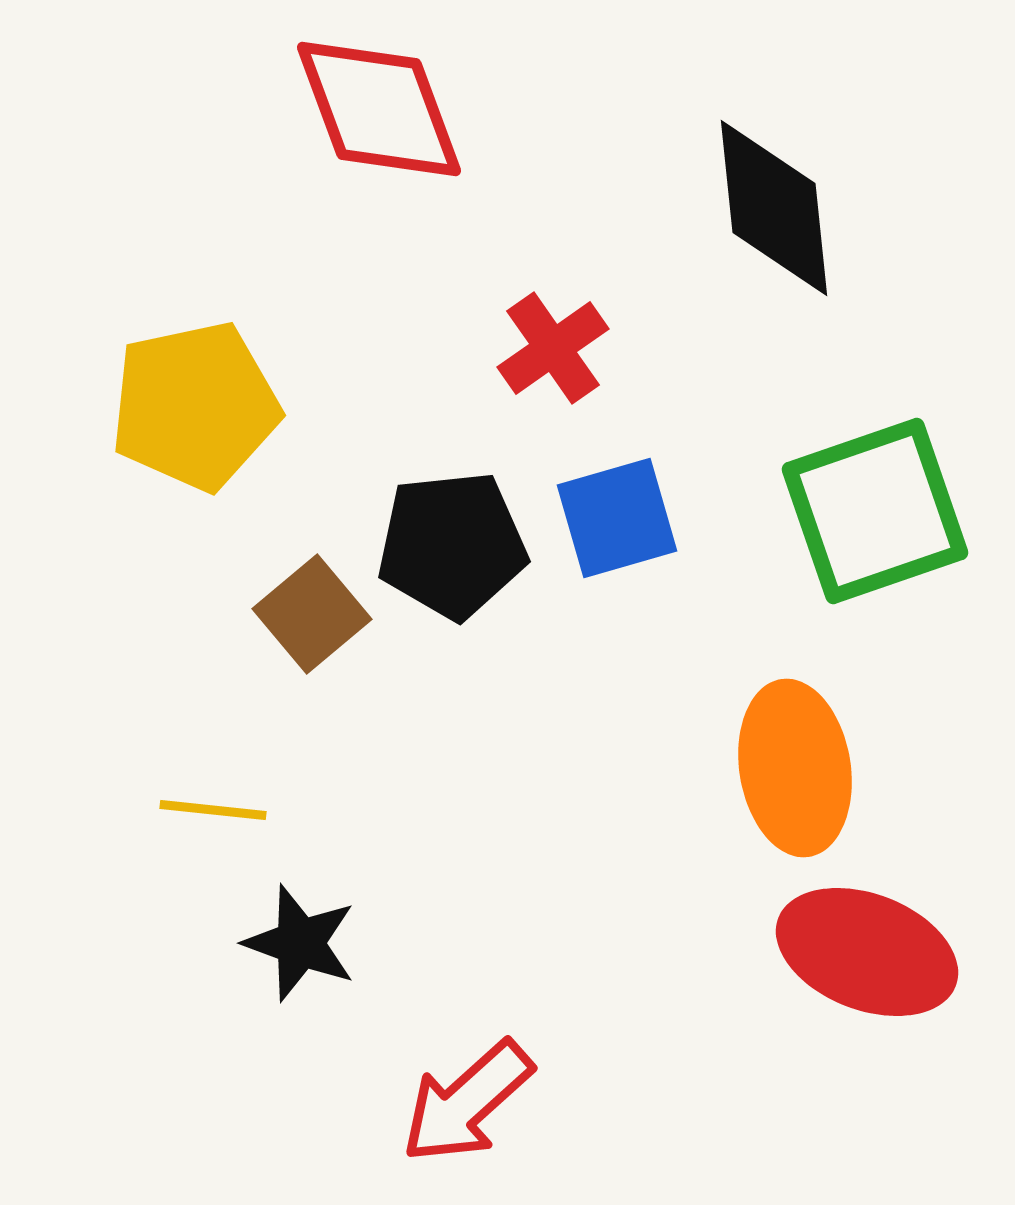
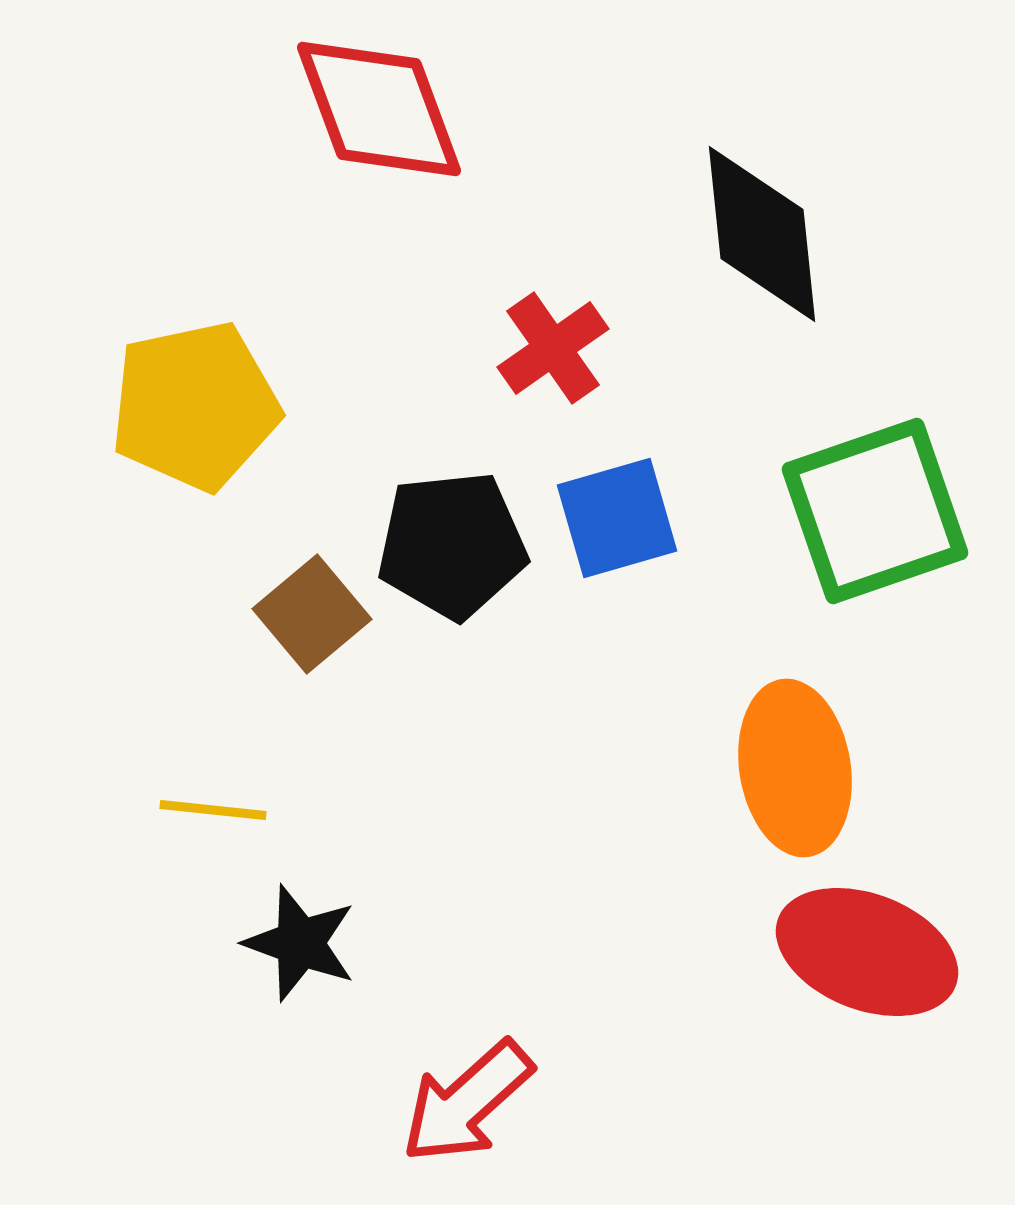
black diamond: moved 12 px left, 26 px down
